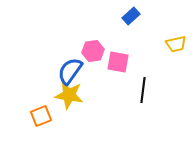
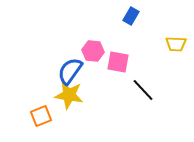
blue rectangle: rotated 18 degrees counterclockwise
yellow trapezoid: rotated 15 degrees clockwise
pink hexagon: rotated 15 degrees clockwise
black line: rotated 50 degrees counterclockwise
